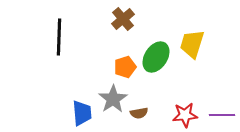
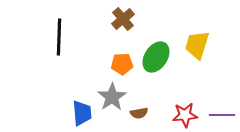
yellow trapezoid: moved 5 px right, 1 px down
orange pentagon: moved 3 px left, 3 px up; rotated 15 degrees clockwise
gray star: moved 1 px left, 2 px up
